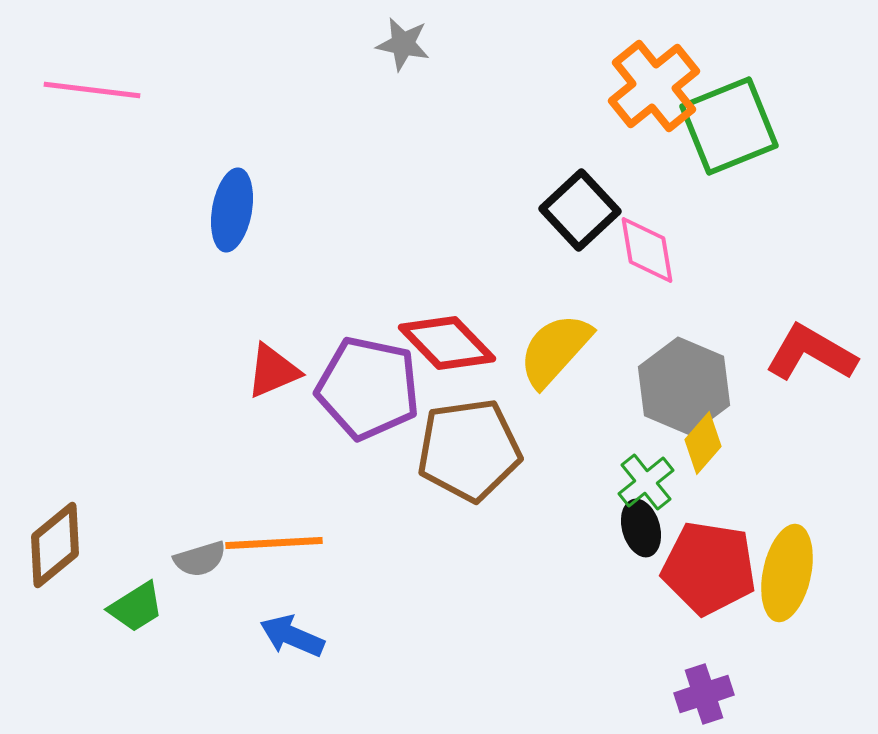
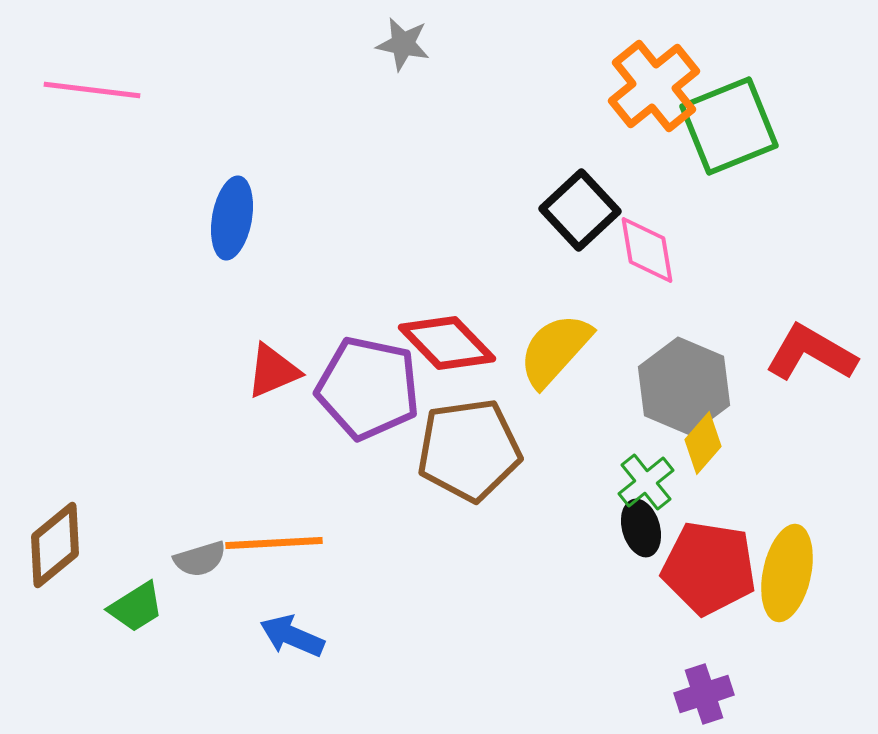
blue ellipse: moved 8 px down
